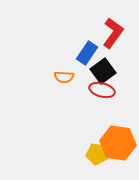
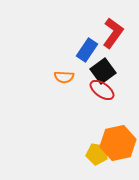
blue rectangle: moved 3 px up
red ellipse: rotated 20 degrees clockwise
orange hexagon: rotated 20 degrees counterclockwise
